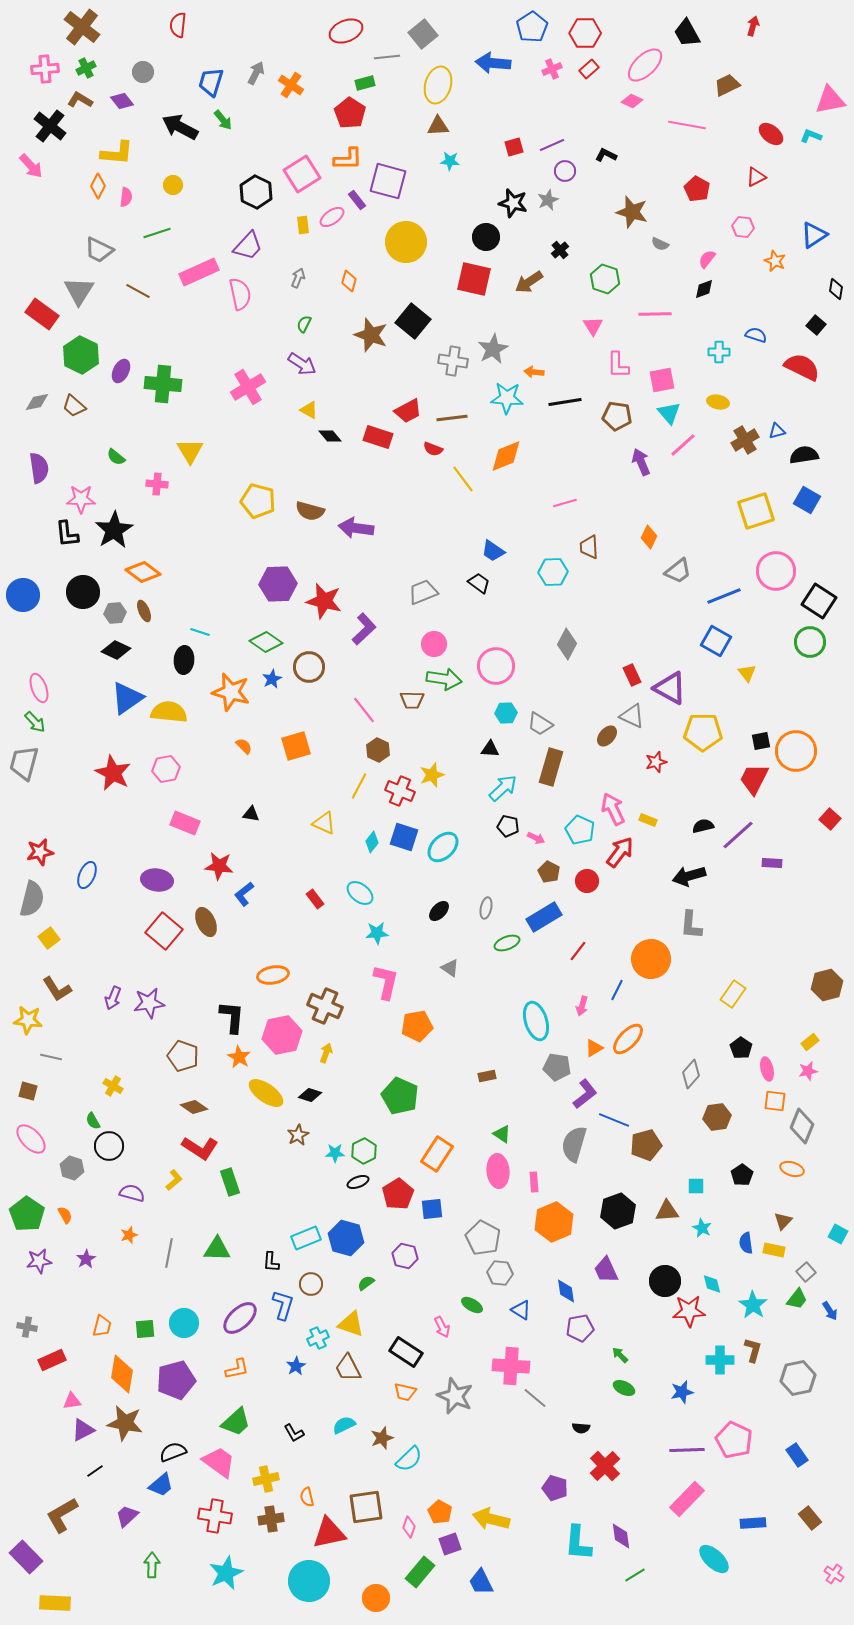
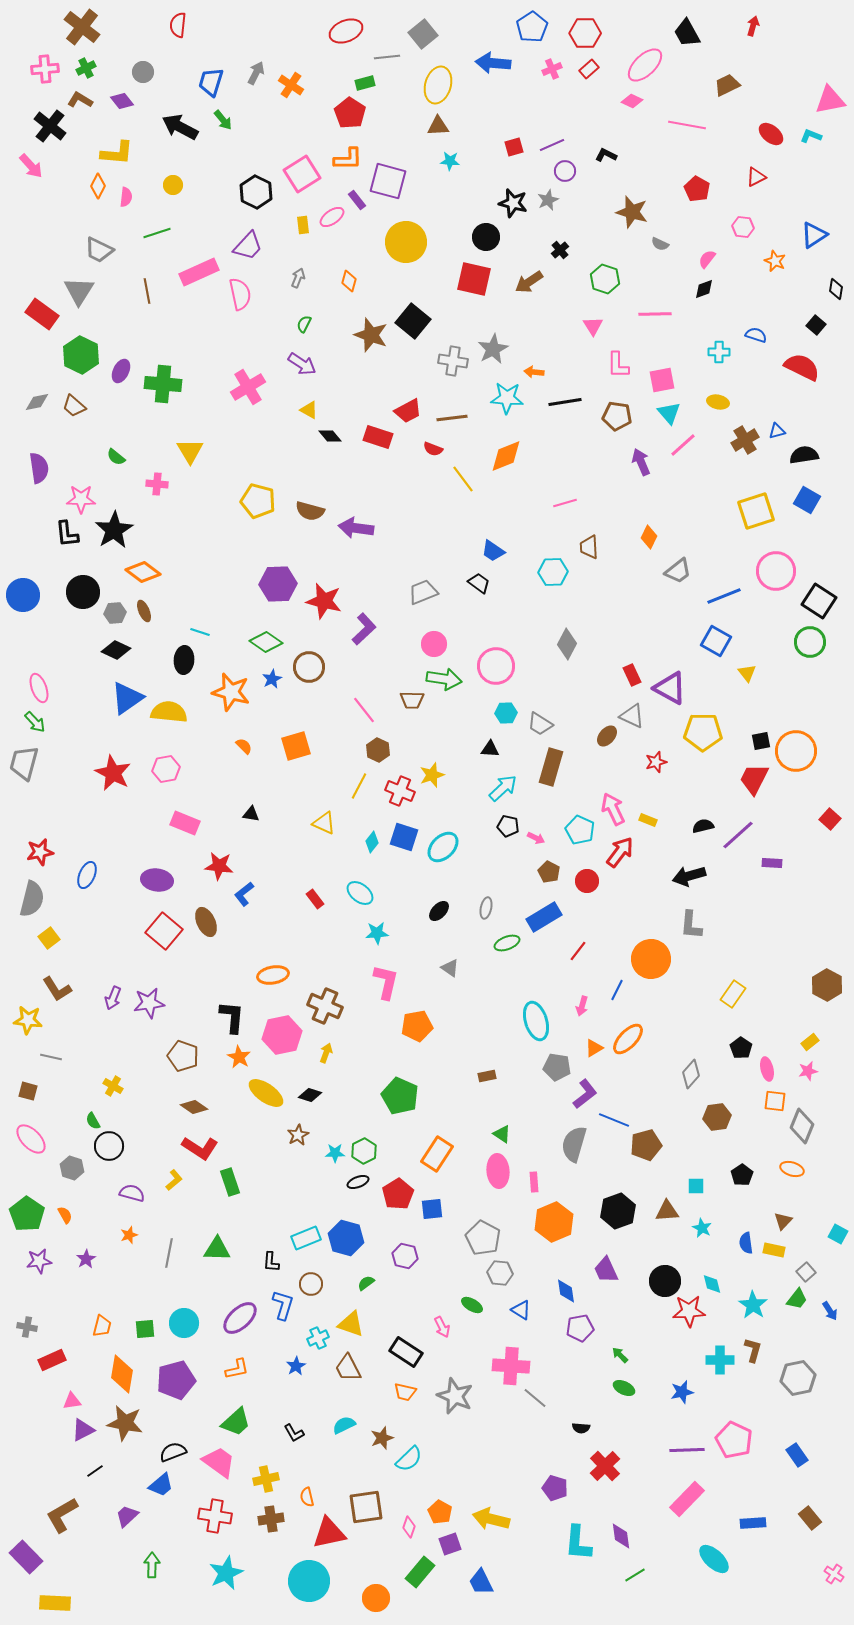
brown line at (138, 291): moved 9 px right; rotated 50 degrees clockwise
brown hexagon at (827, 985): rotated 16 degrees counterclockwise
